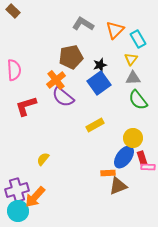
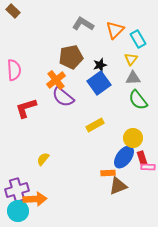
red L-shape: moved 2 px down
orange arrow: moved 2 px down; rotated 135 degrees counterclockwise
